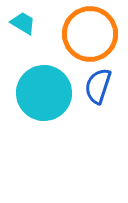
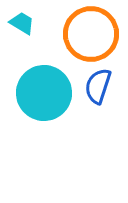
cyan trapezoid: moved 1 px left
orange circle: moved 1 px right
